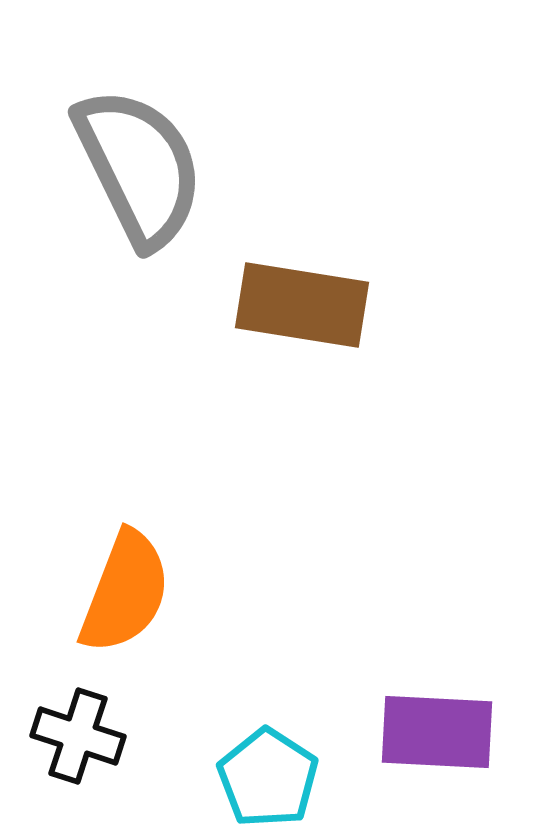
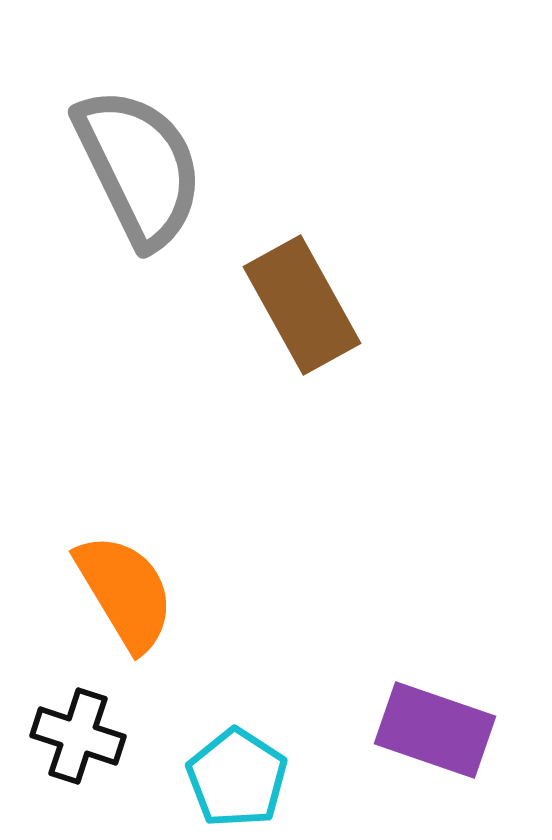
brown rectangle: rotated 52 degrees clockwise
orange semicircle: rotated 52 degrees counterclockwise
purple rectangle: moved 2 px left, 2 px up; rotated 16 degrees clockwise
cyan pentagon: moved 31 px left
